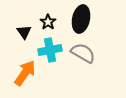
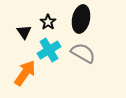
cyan cross: moved 1 px left; rotated 20 degrees counterclockwise
